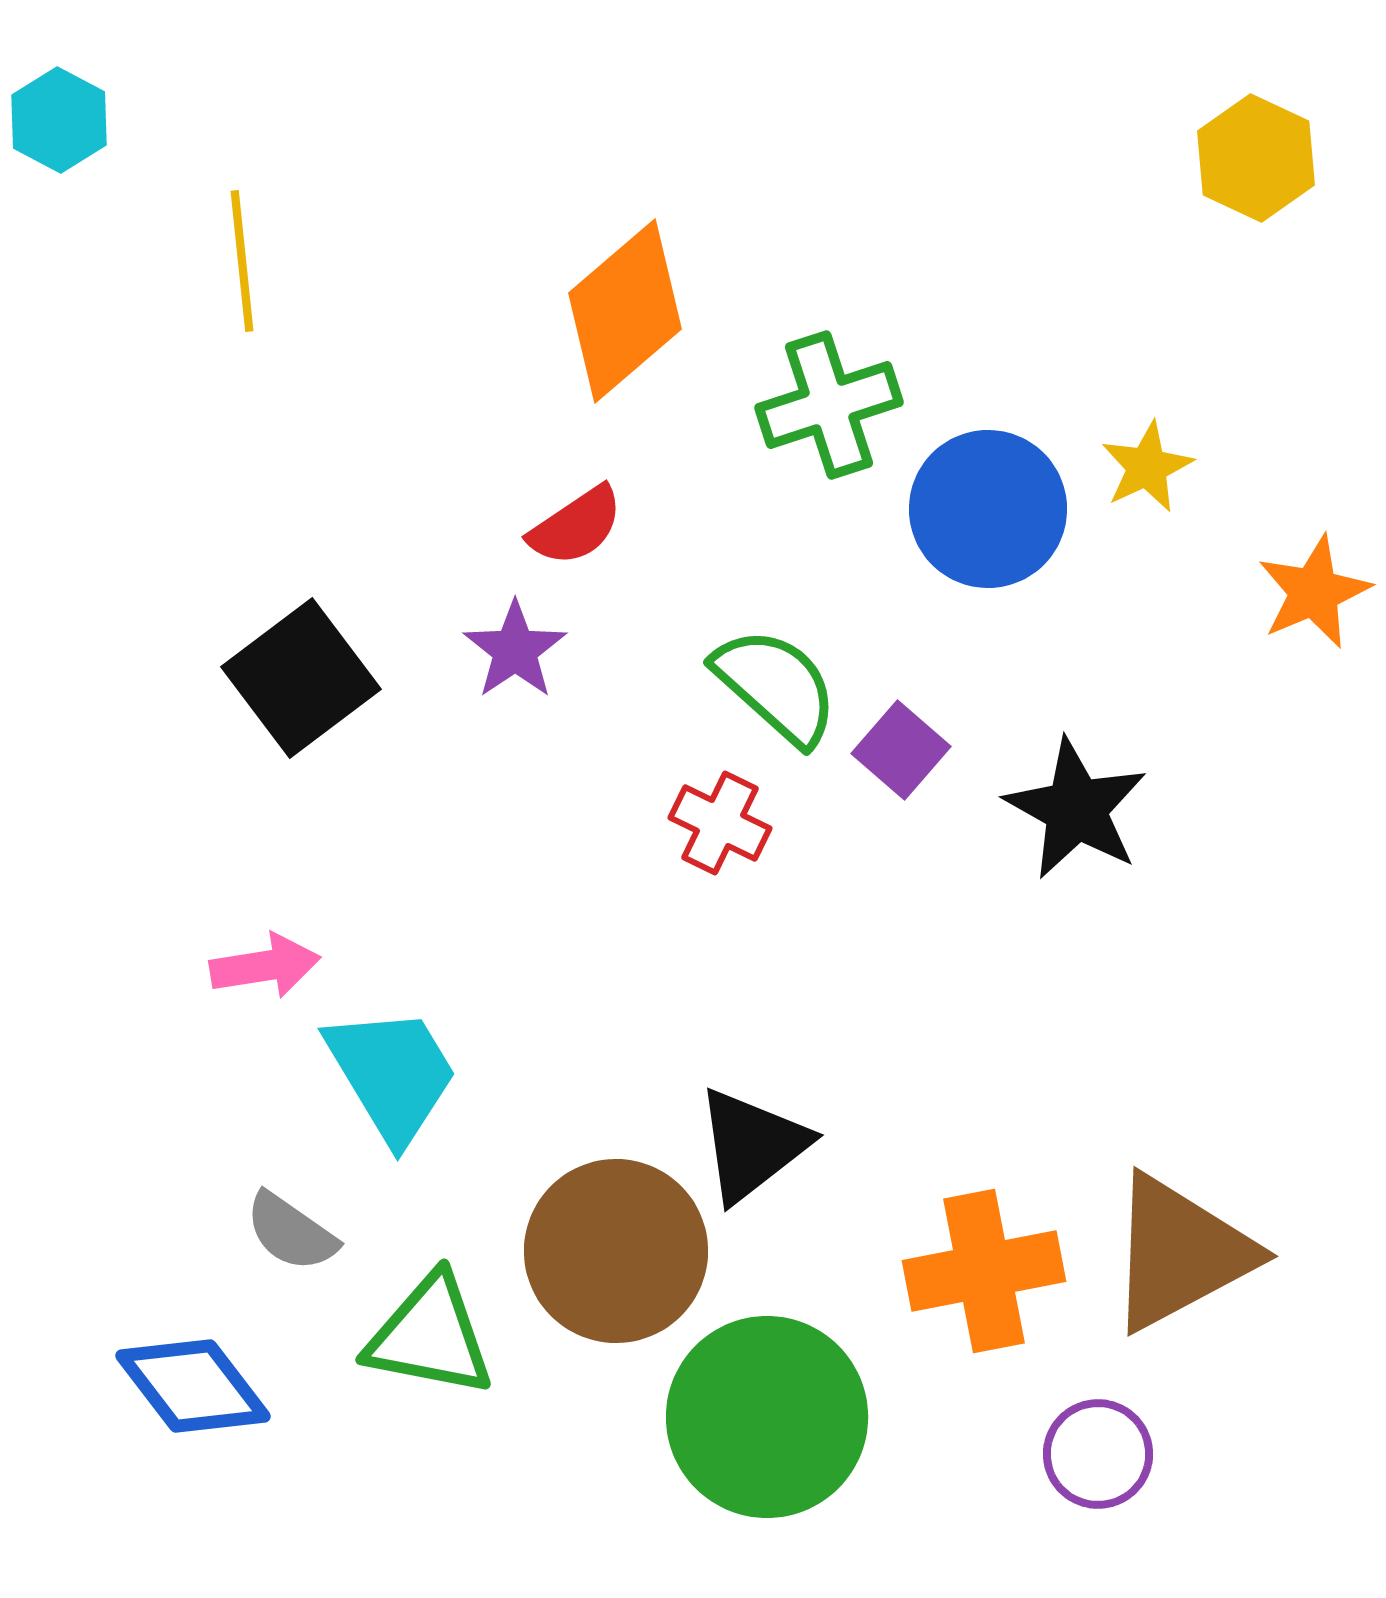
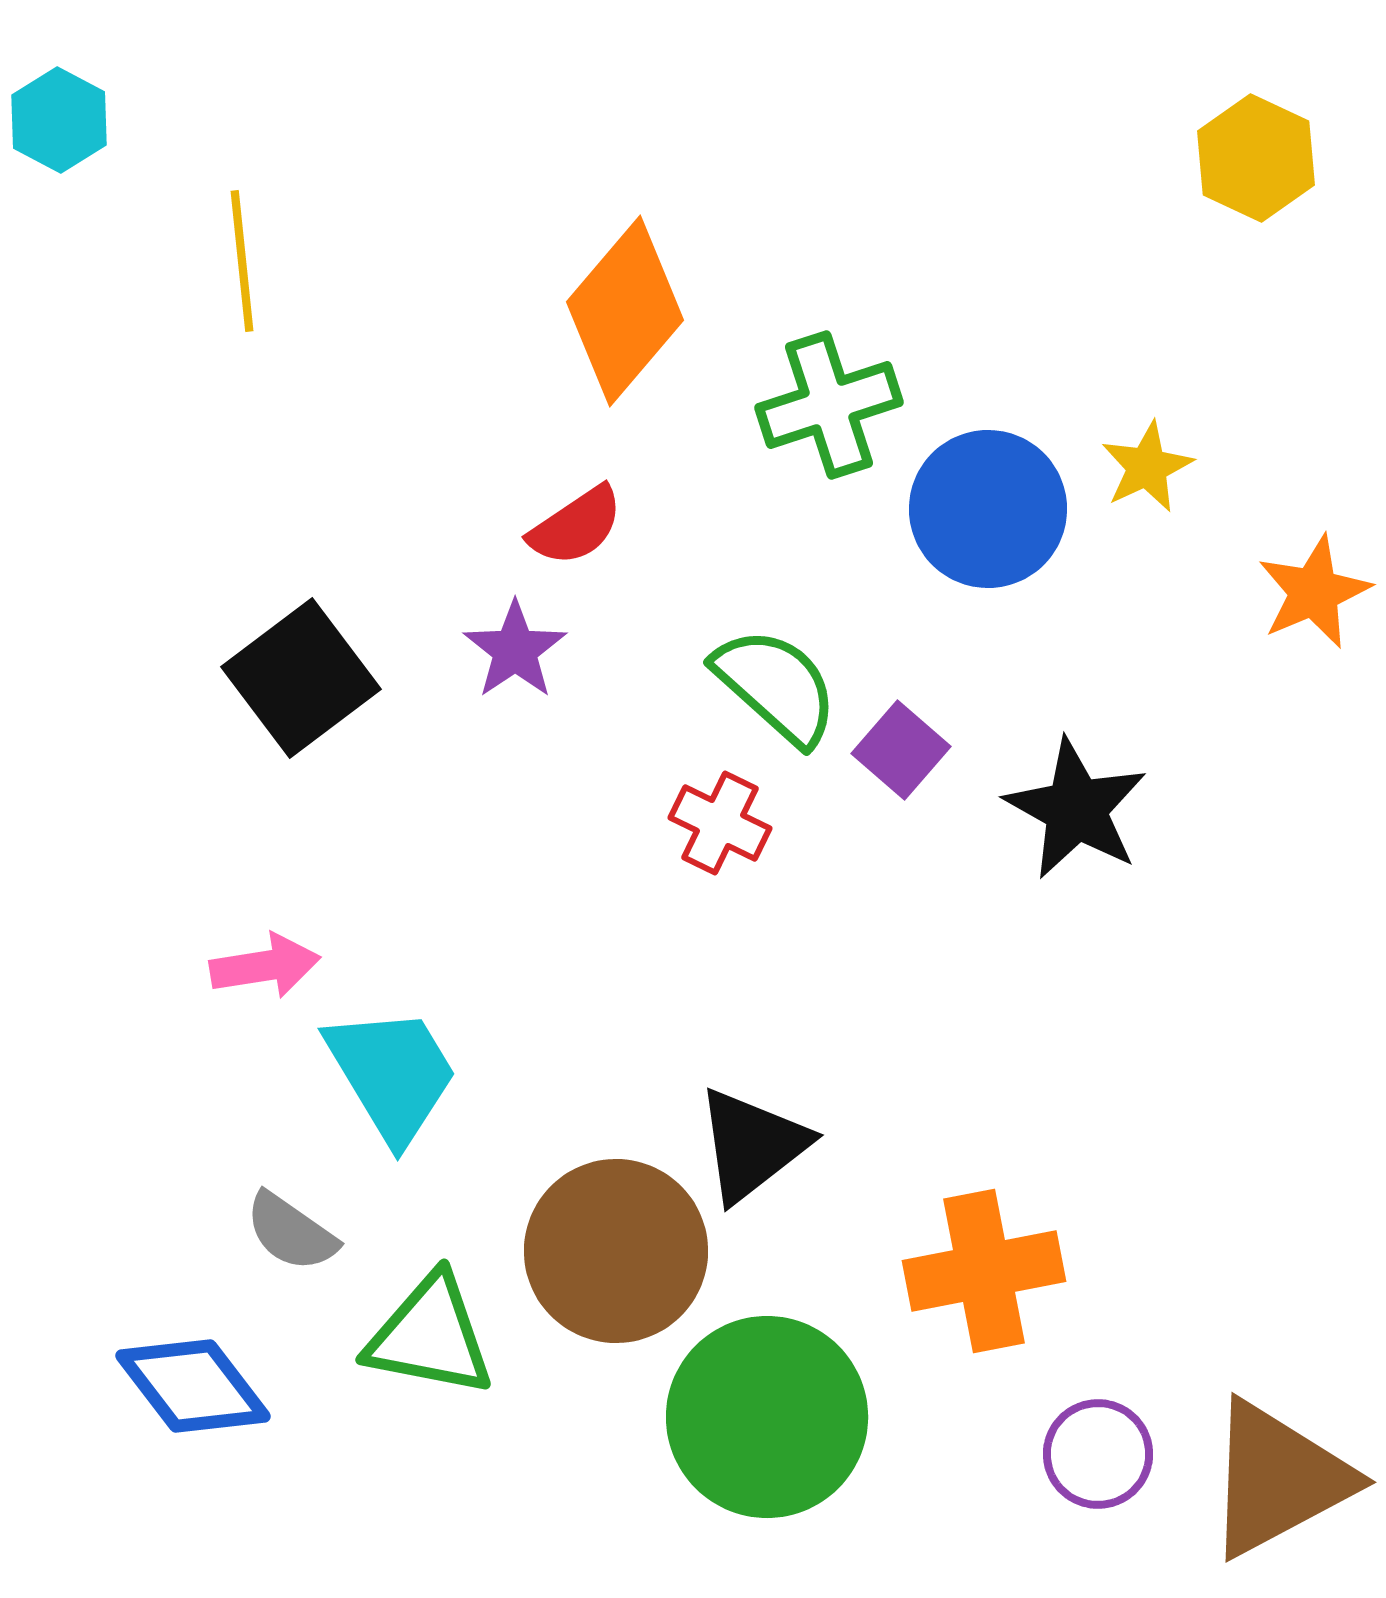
orange diamond: rotated 9 degrees counterclockwise
brown triangle: moved 98 px right, 226 px down
